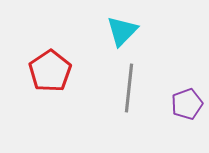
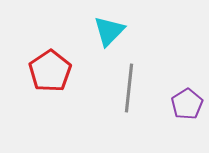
cyan triangle: moved 13 px left
purple pentagon: rotated 12 degrees counterclockwise
